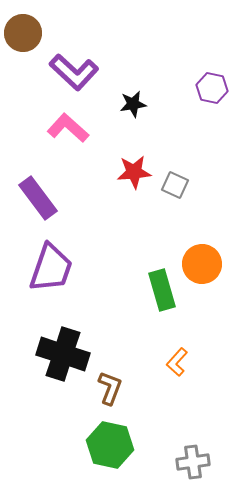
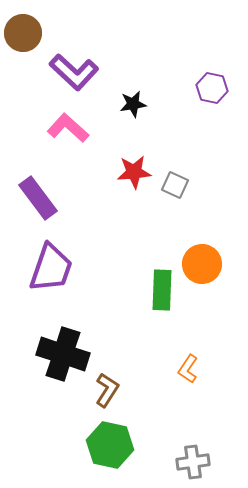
green rectangle: rotated 18 degrees clockwise
orange L-shape: moved 11 px right, 7 px down; rotated 8 degrees counterclockwise
brown L-shape: moved 3 px left, 2 px down; rotated 12 degrees clockwise
